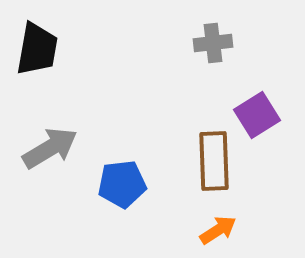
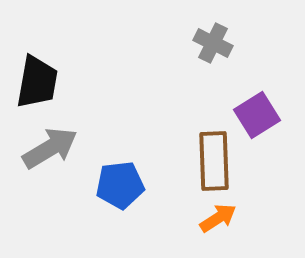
gray cross: rotated 33 degrees clockwise
black trapezoid: moved 33 px down
blue pentagon: moved 2 px left, 1 px down
orange arrow: moved 12 px up
